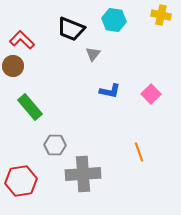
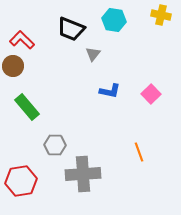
green rectangle: moved 3 px left
